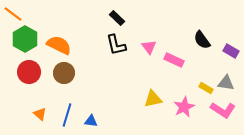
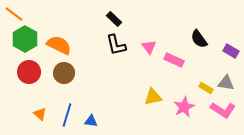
orange line: moved 1 px right
black rectangle: moved 3 px left, 1 px down
black semicircle: moved 3 px left, 1 px up
yellow triangle: moved 2 px up
